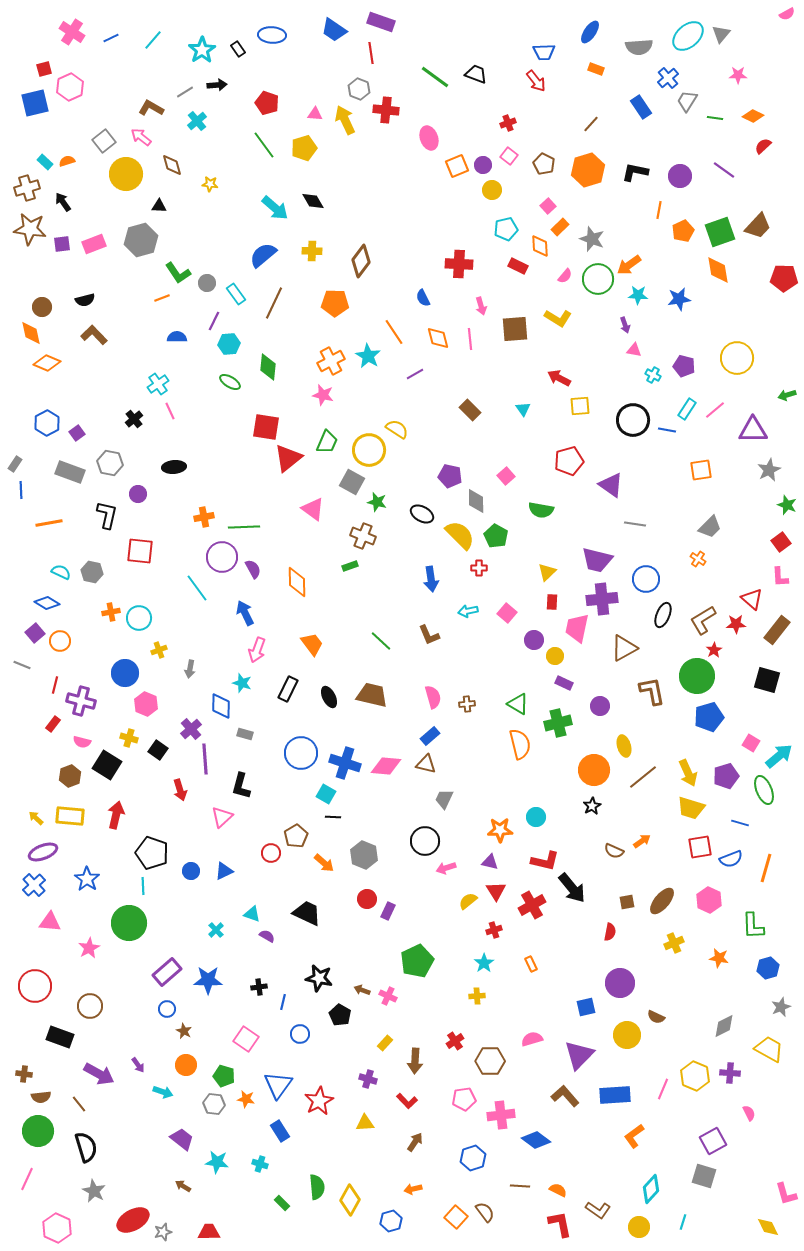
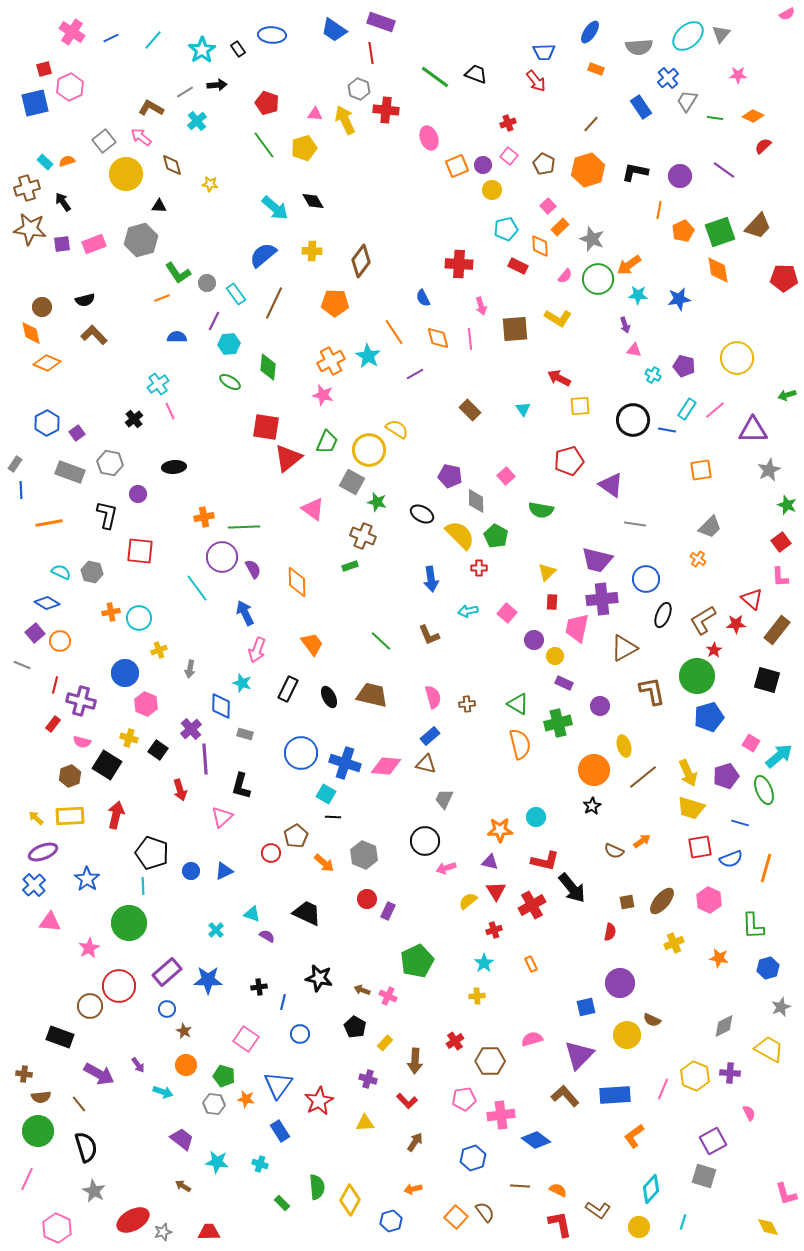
yellow rectangle at (70, 816): rotated 8 degrees counterclockwise
red circle at (35, 986): moved 84 px right
black pentagon at (340, 1015): moved 15 px right, 12 px down
brown semicircle at (656, 1017): moved 4 px left, 3 px down
